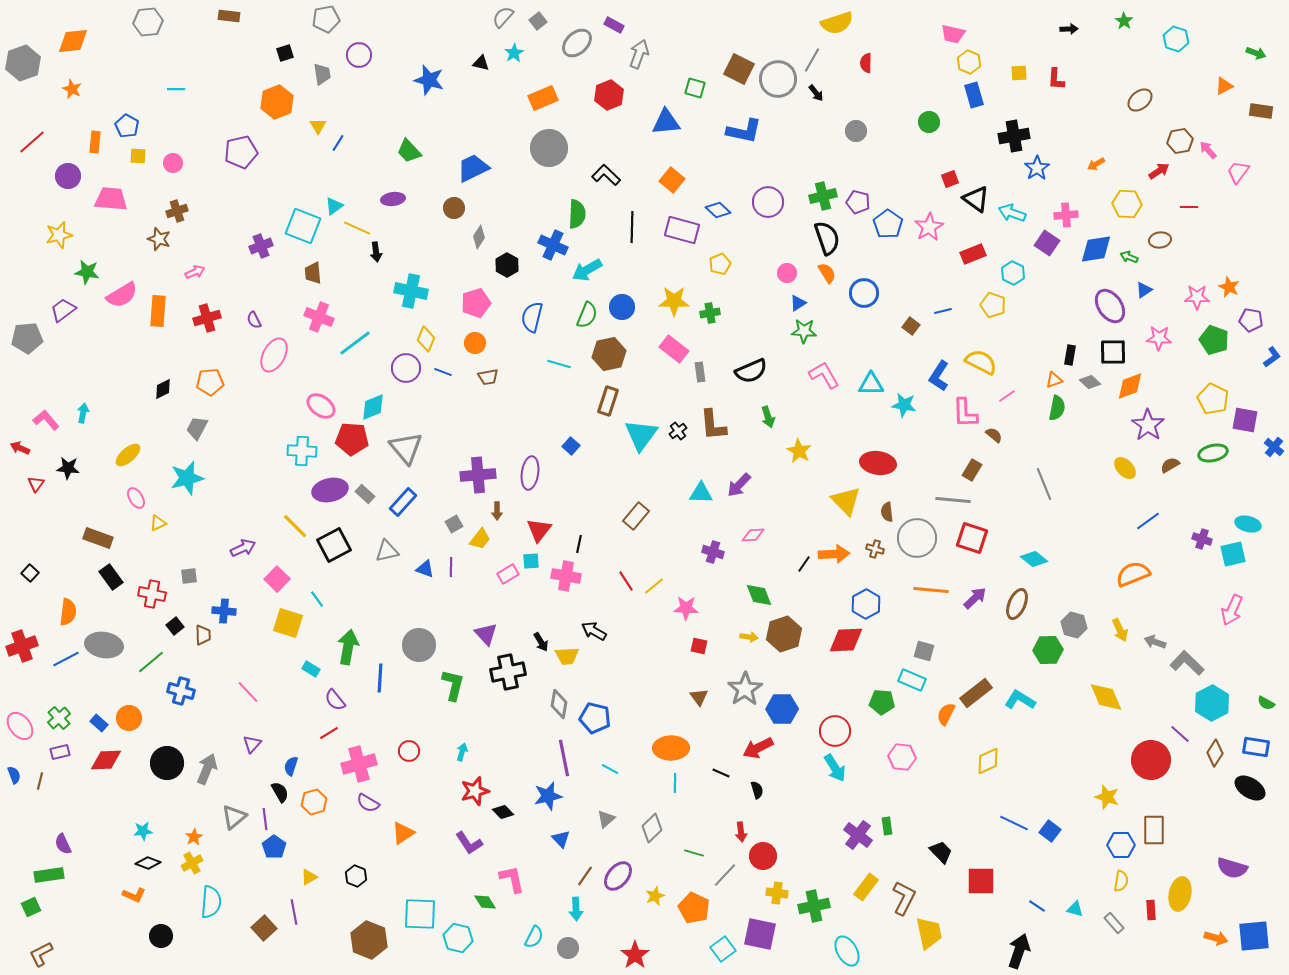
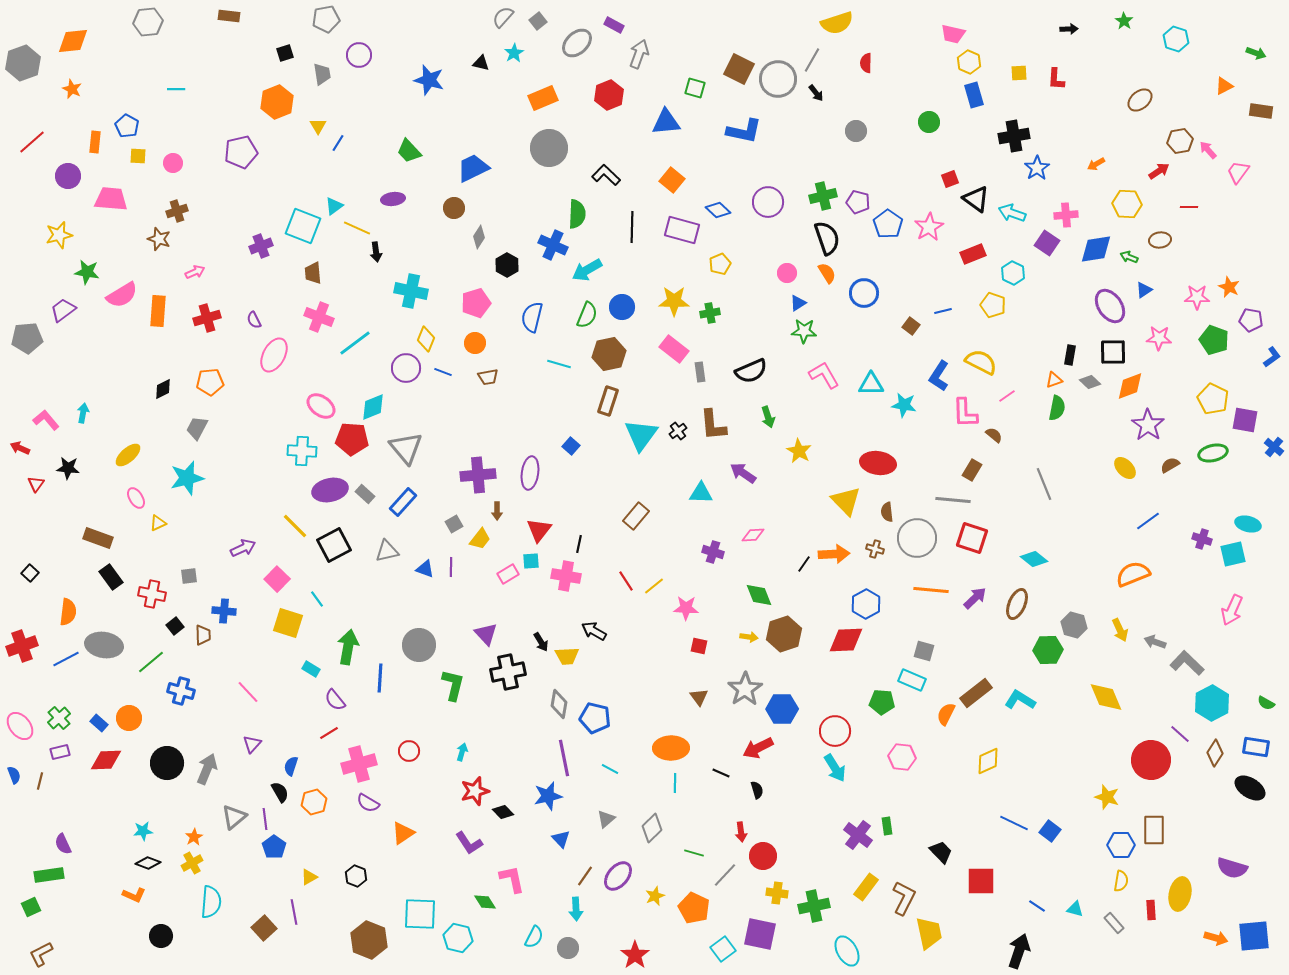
purple arrow at (739, 485): moved 4 px right, 12 px up; rotated 80 degrees clockwise
